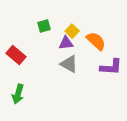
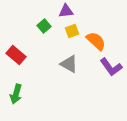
green square: rotated 24 degrees counterclockwise
yellow square: rotated 24 degrees clockwise
purple triangle: moved 32 px up
purple L-shape: rotated 50 degrees clockwise
green arrow: moved 2 px left
